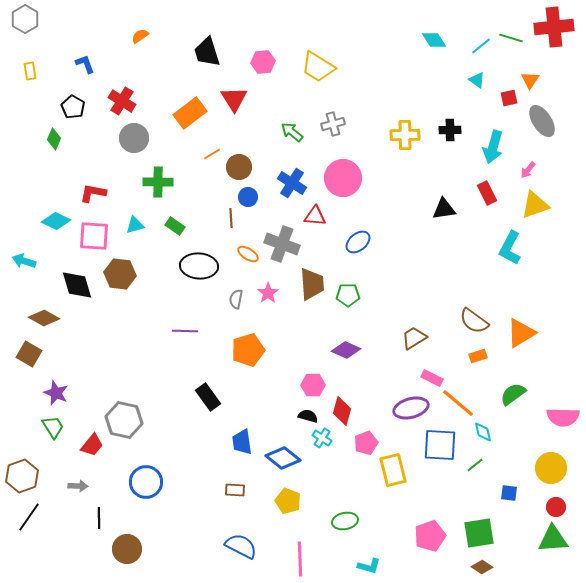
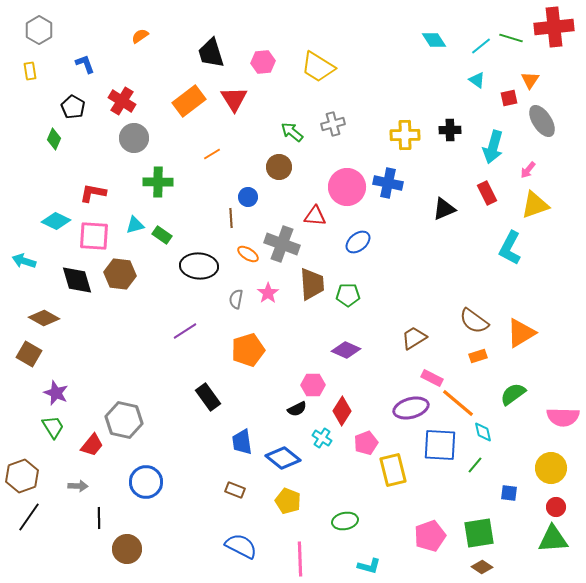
gray hexagon at (25, 19): moved 14 px right, 11 px down
black trapezoid at (207, 52): moved 4 px right, 1 px down
orange rectangle at (190, 113): moved 1 px left, 12 px up
brown circle at (239, 167): moved 40 px right
pink circle at (343, 178): moved 4 px right, 9 px down
blue cross at (292, 183): moved 96 px right; rotated 20 degrees counterclockwise
black triangle at (444, 209): rotated 15 degrees counterclockwise
green rectangle at (175, 226): moved 13 px left, 9 px down
black diamond at (77, 285): moved 5 px up
purple line at (185, 331): rotated 35 degrees counterclockwise
red diamond at (342, 411): rotated 16 degrees clockwise
black semicircle at (308, 416): moved 11 px left, 7 px up; rotated 138 degrees clockwise
green line at (475, 465): rotated 12 degrees counterclockwise
brown rectangle at (235, 490): rotated 18 degrees clockwise
